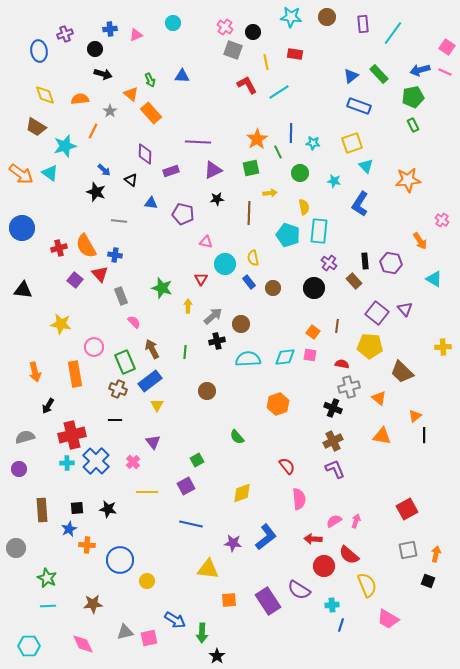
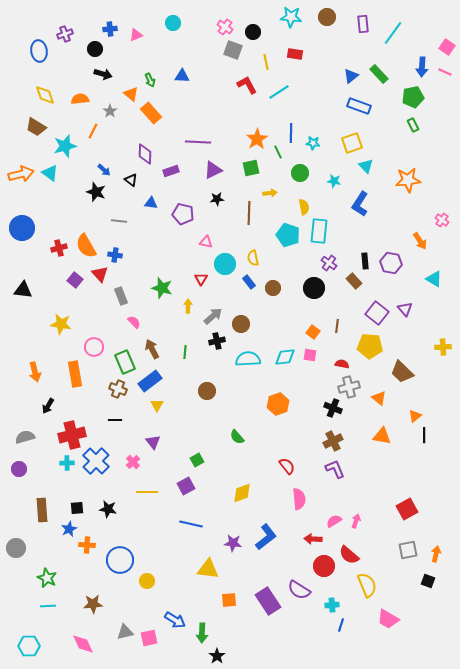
blue arrow at (420, 70): moved 2 px right, 3 px up; rotated 72 degrees counterclockwise
orange arrow at (21, 174): rotated 50 degrees counterclockwise
